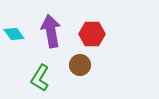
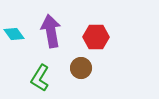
red hexagon: moved 4 px right, 3 px down
brown circle: moved 1 px right, 3 px down
